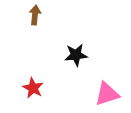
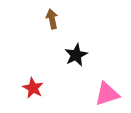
brown arrow: moved 17 px right, 4 px down; rotated 18 degrees counterclockwise
black star: rotated 20 degrees counterclockwise
